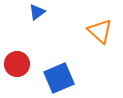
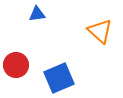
blue triangle: moved 2 px down; rotated 30 degrees clockwise
red circle: moved 1 px left, 1 px down
